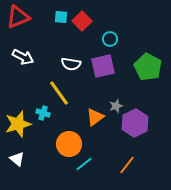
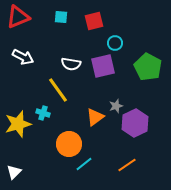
red square: moved 12 px right; rotated 30 degrees clockwise
cyan circle: moved 5 px right, 4 px down
yellow line: moved 1 px left, 3 px up
white triangle: moved 3 px left, 13 px down; rotated 35 degrees clockwise
orange line: rotated 18 degrees clockwise
